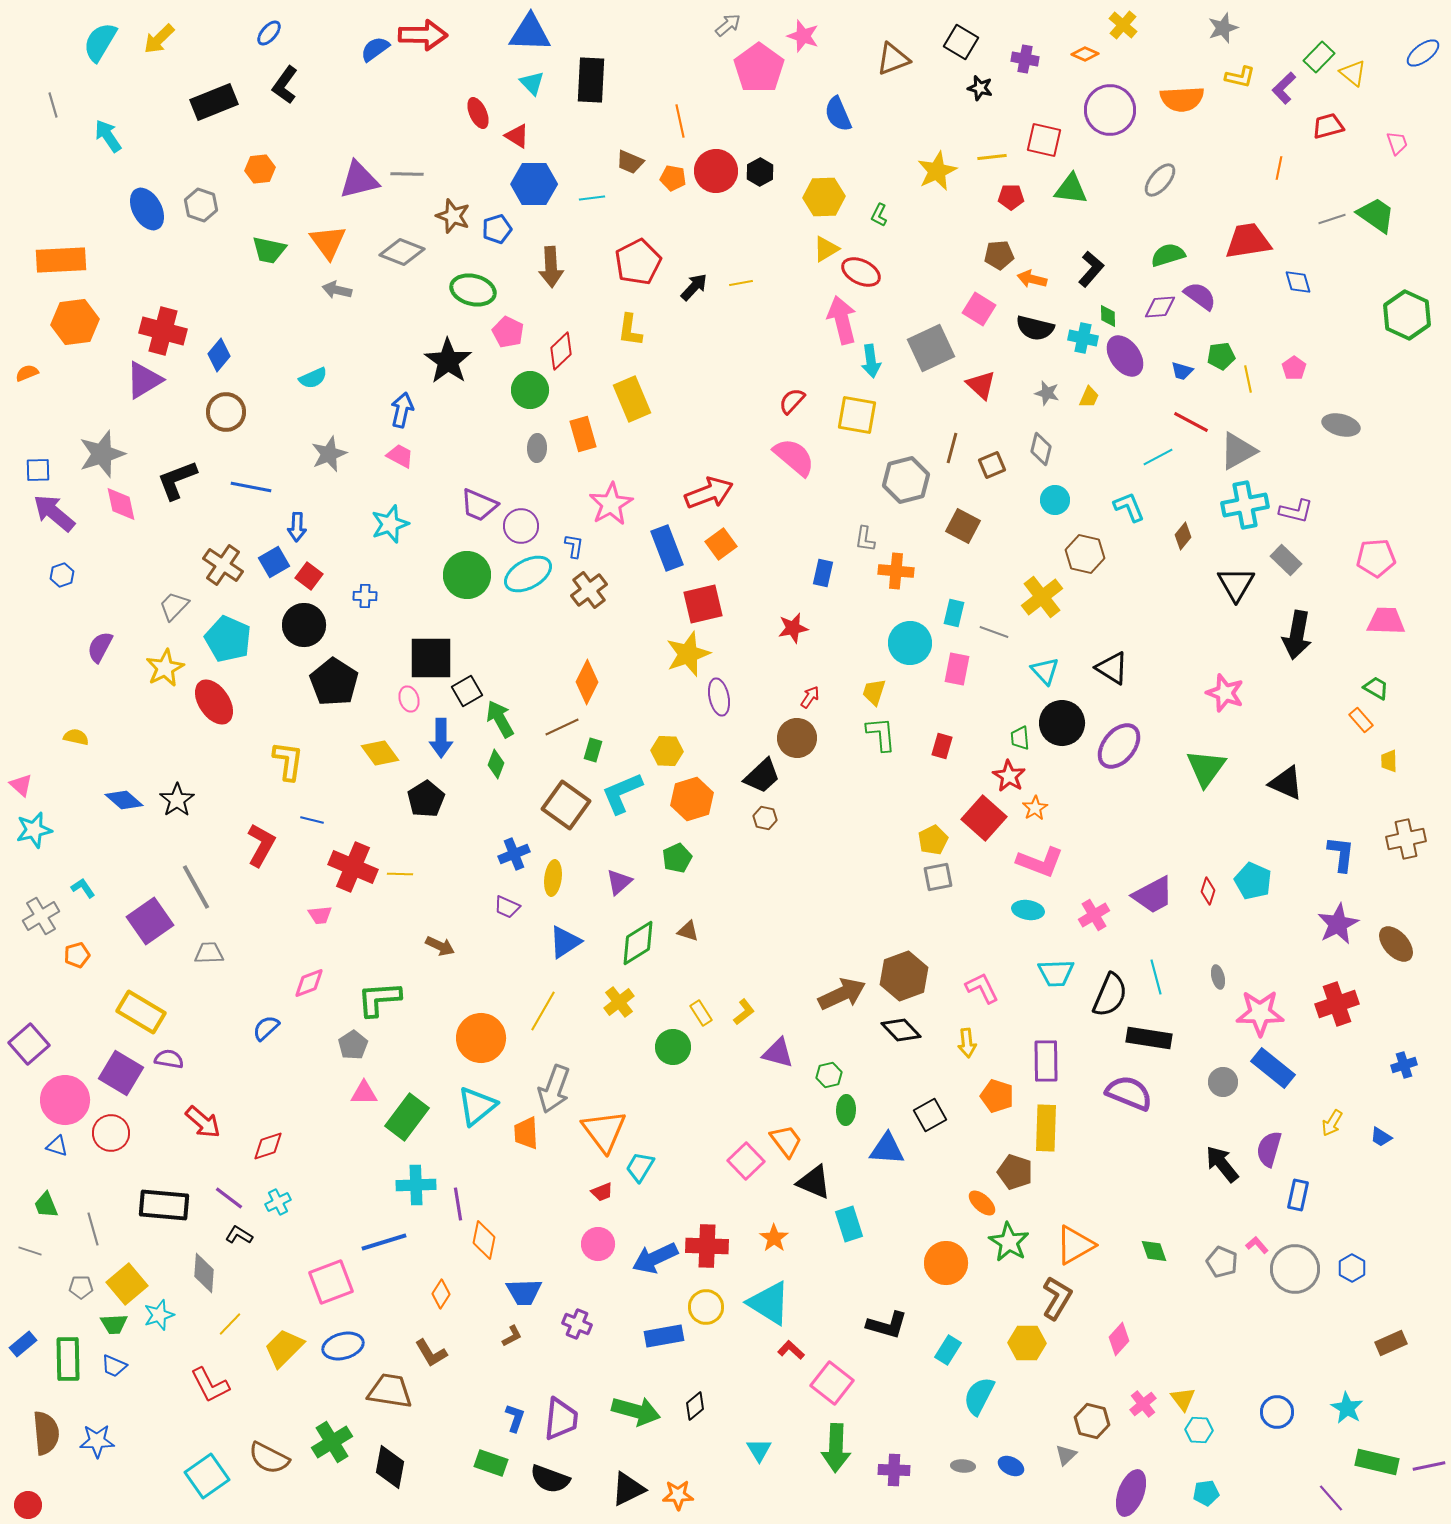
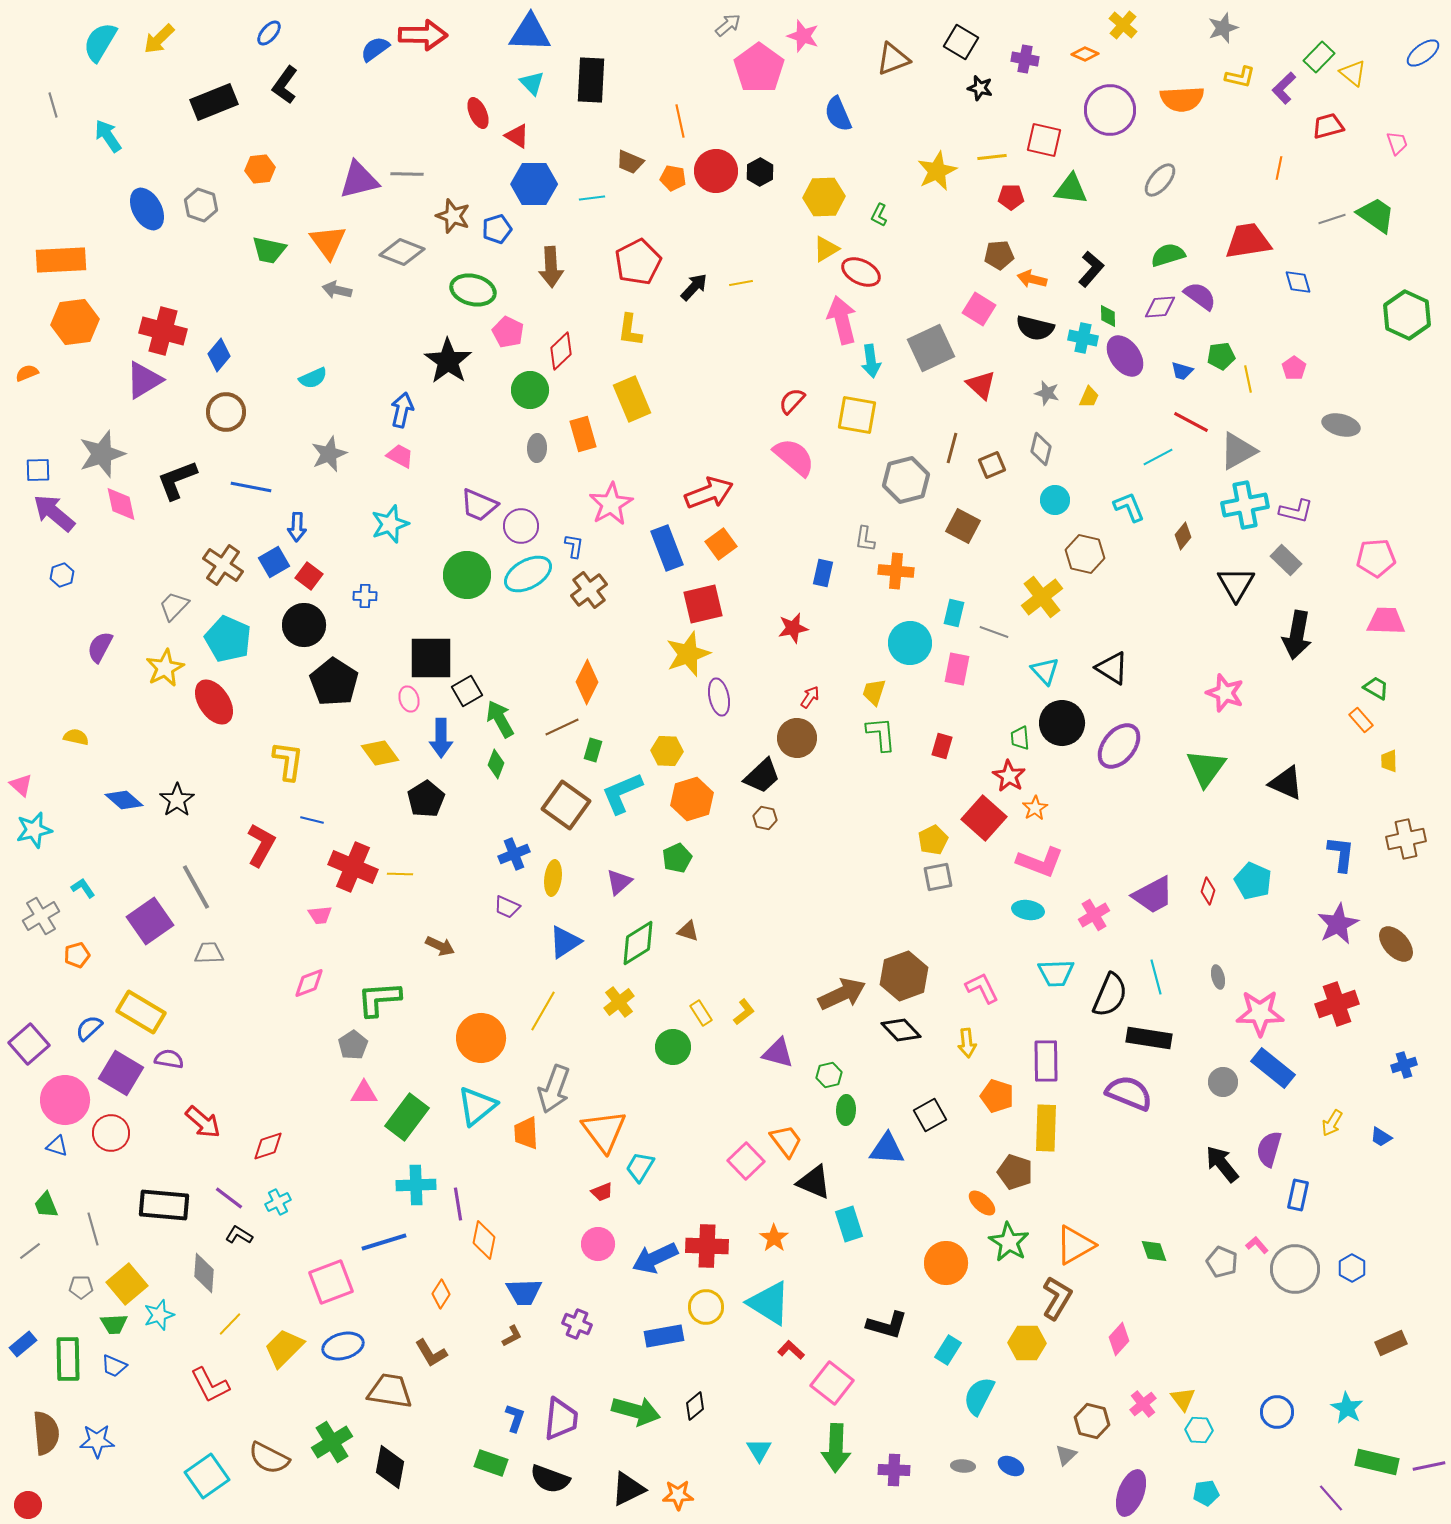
blue semicircle at (266, 1028): moved 177 px left
gray line at (30, 1251): rotated 55 degrees counterclockwise
